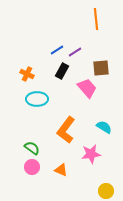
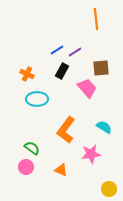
pink circle: moved 6 px left
yellow circle: moved 3 px right, 2 px up
